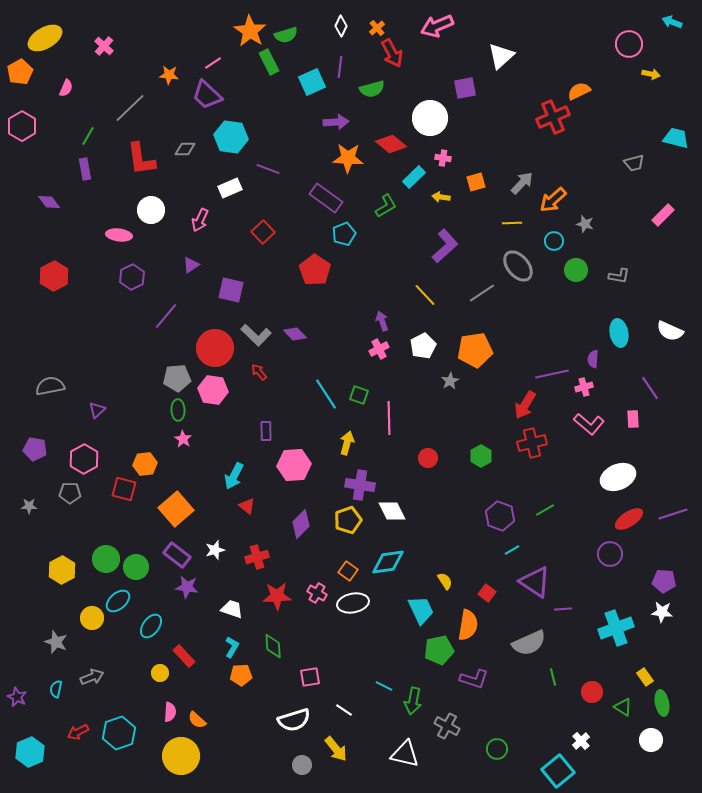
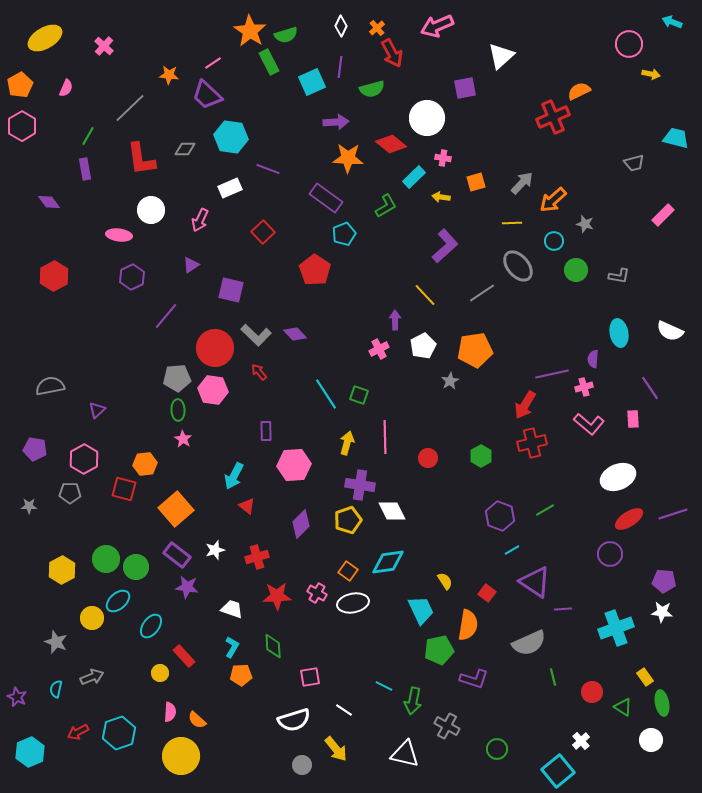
orange pentagon at (20, 72): moved 13 px down
white circle at (430, 118): moved 3 px left
purple arrow at (382, 321): moved 13 px right, 1 px up; rotated 18 degrees clockwise
pink line at (389, 418): moved 4 px left, 19 px down
